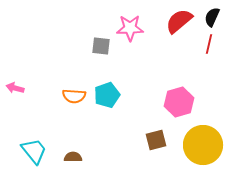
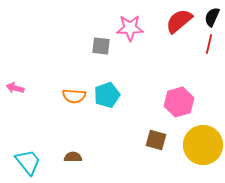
brown square: rotated 30 degrees clockwise
cyan trapezoid: moved 6 px left, 11 px down
